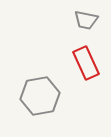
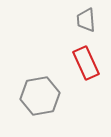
gray trapezoid: rotated 75 degrees clockwise
